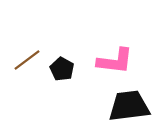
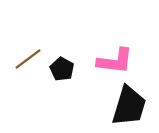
brown line: moved 1 px right, 1 px up
black trapezoid: rotated 114 degrees clockwise
